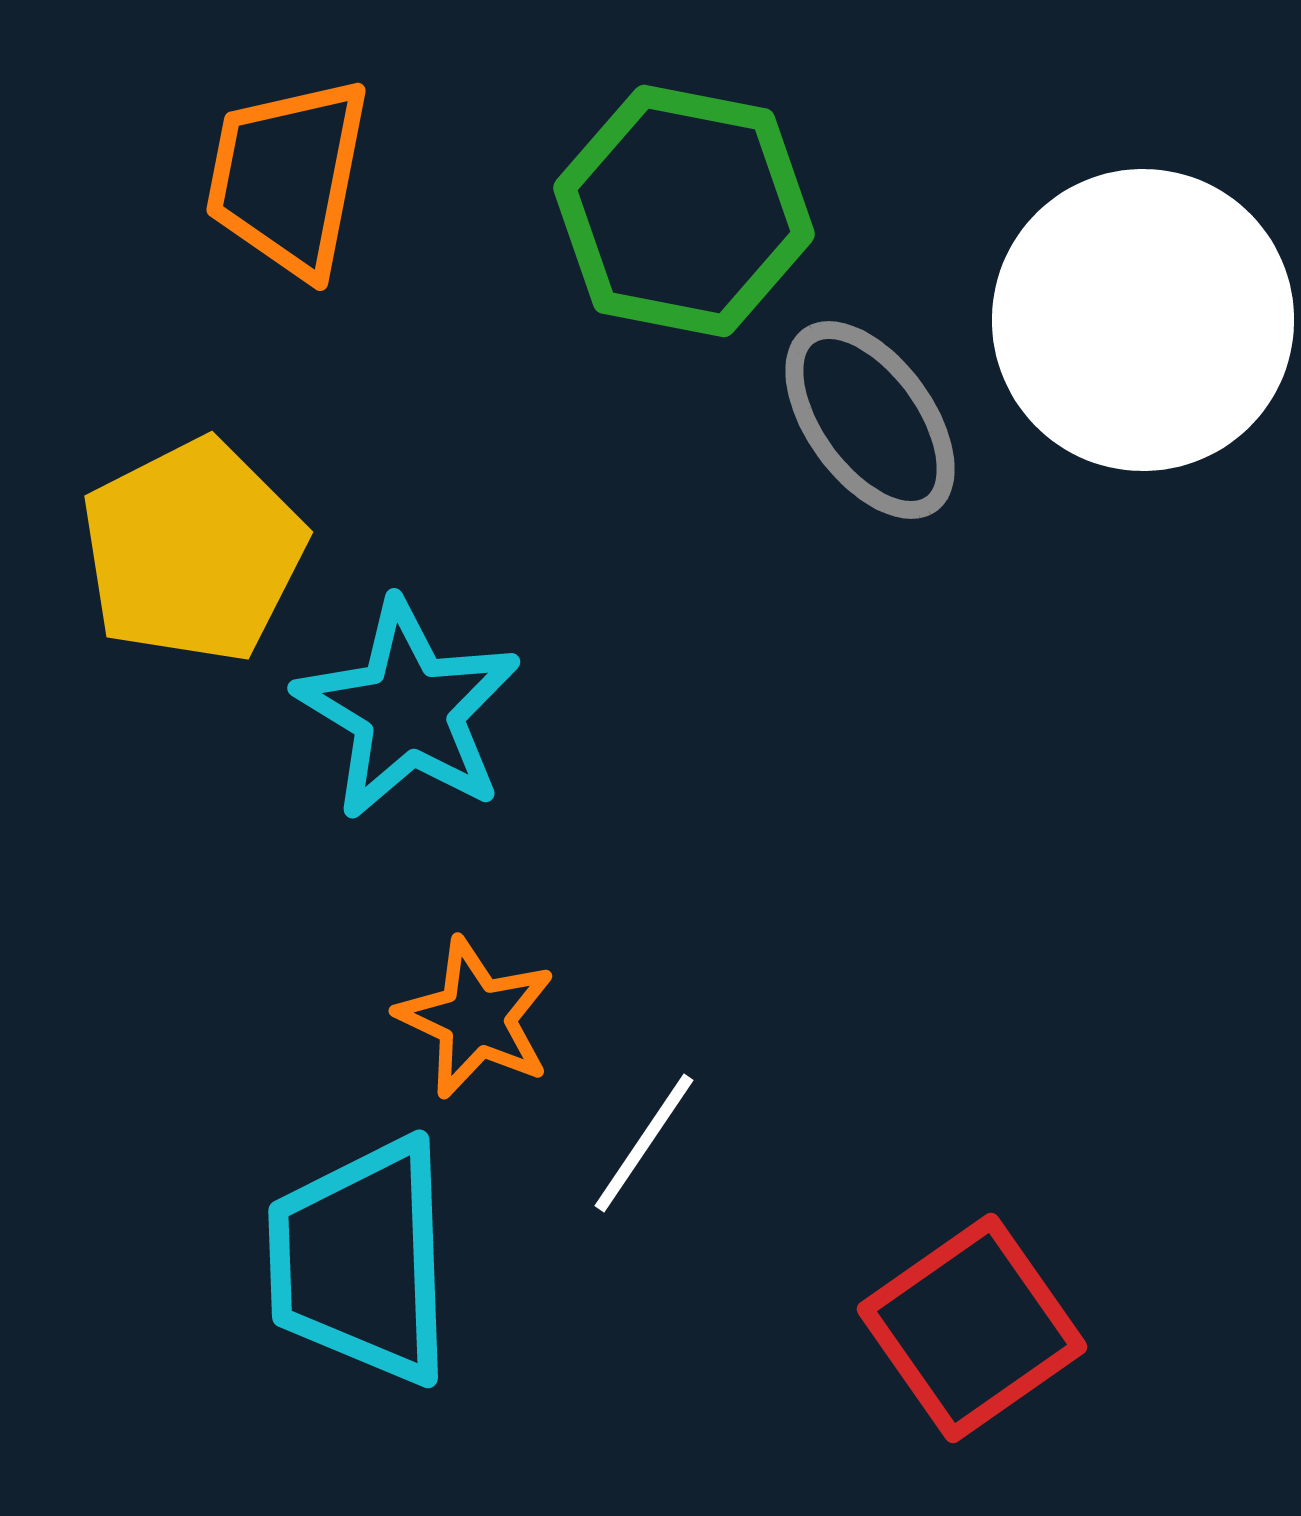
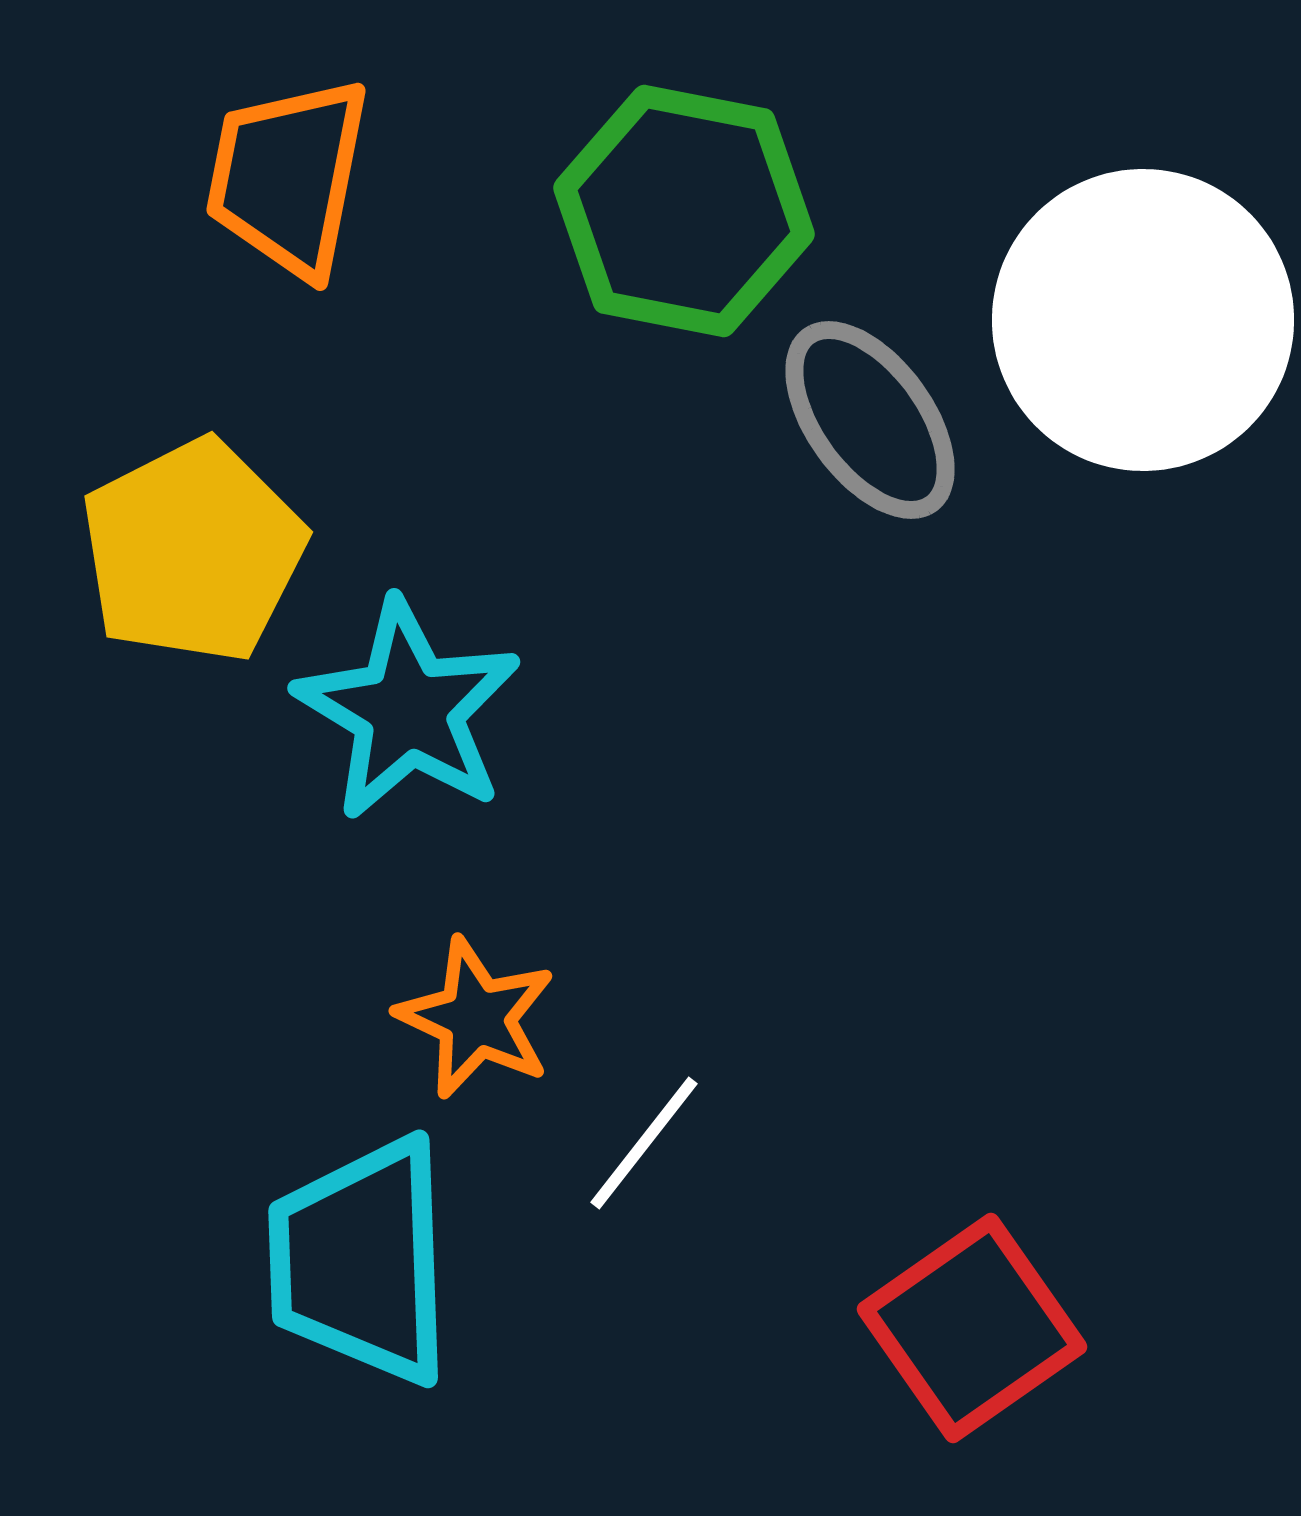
white line: rotated 4 degrees clockwise
